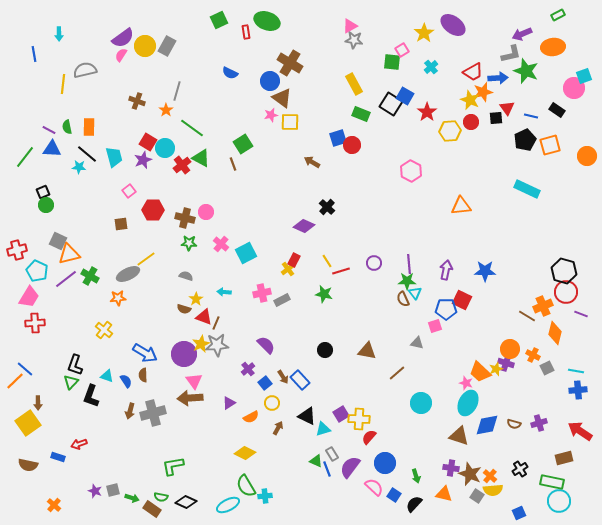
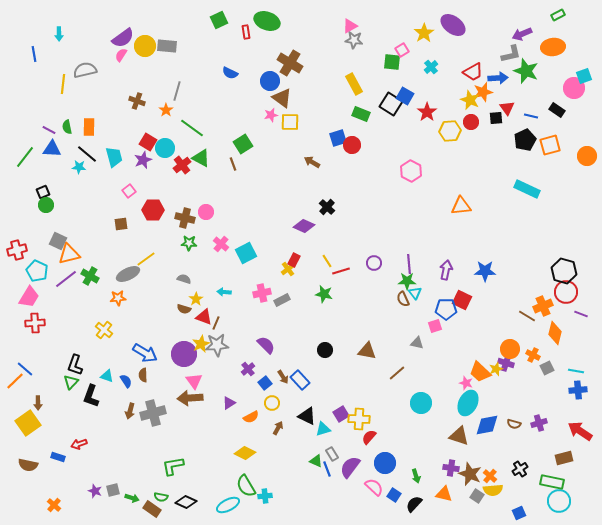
gray rectangle at (167, 46): rotated 66 degrees clockwise
gray semicircle at (186, 276): moved 2 px left, 3 px down
